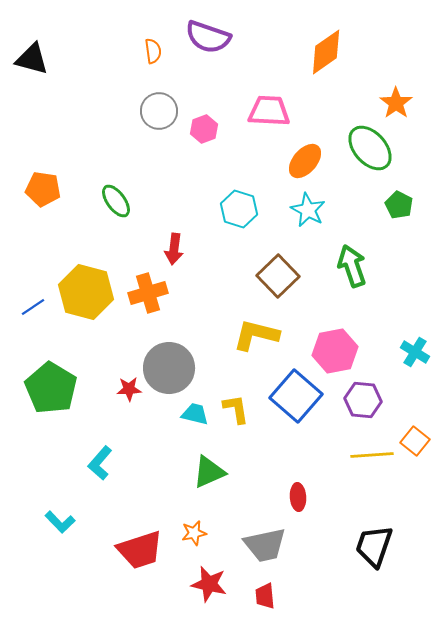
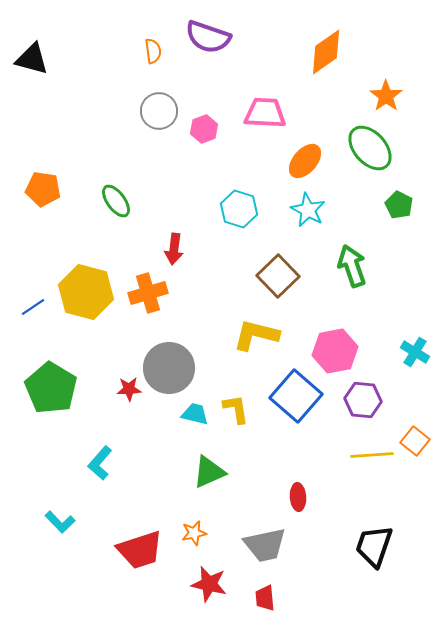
orange star at (396, 103): moved 10 px left, 7 px up
pink trapezoid at (269, 111): moved 4 px left, 2 px down
red trapezoid at (265, 596): moved 2 px down
